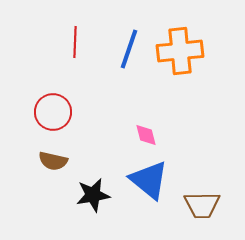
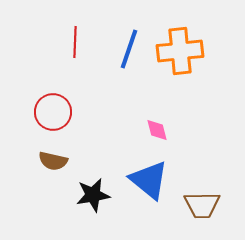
pink diamond: moved 11 px right, 5 px up
